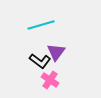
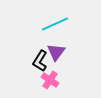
cyan line: moved 14 px right, 1 px up; rotated 8 degrees counterclockwise
black L-shape: rotated 85 degrees clockwise
